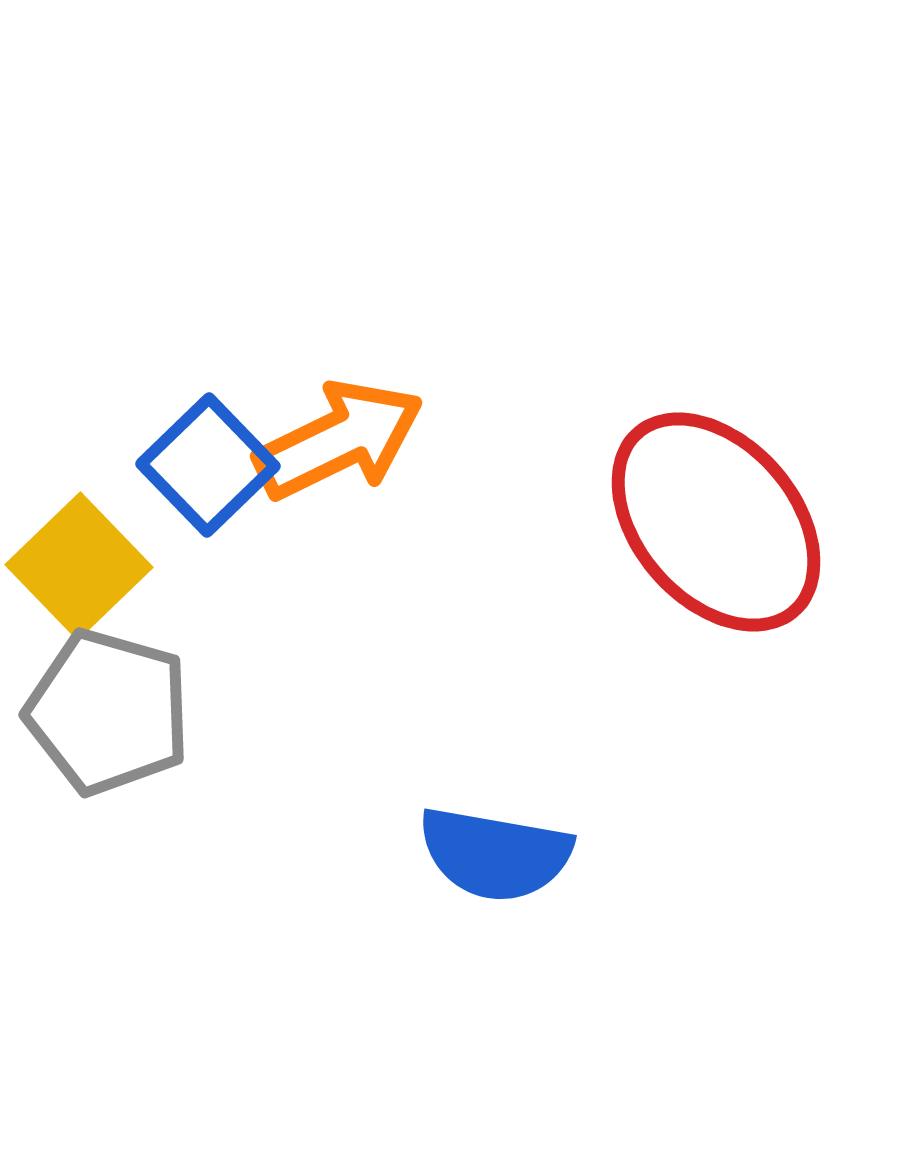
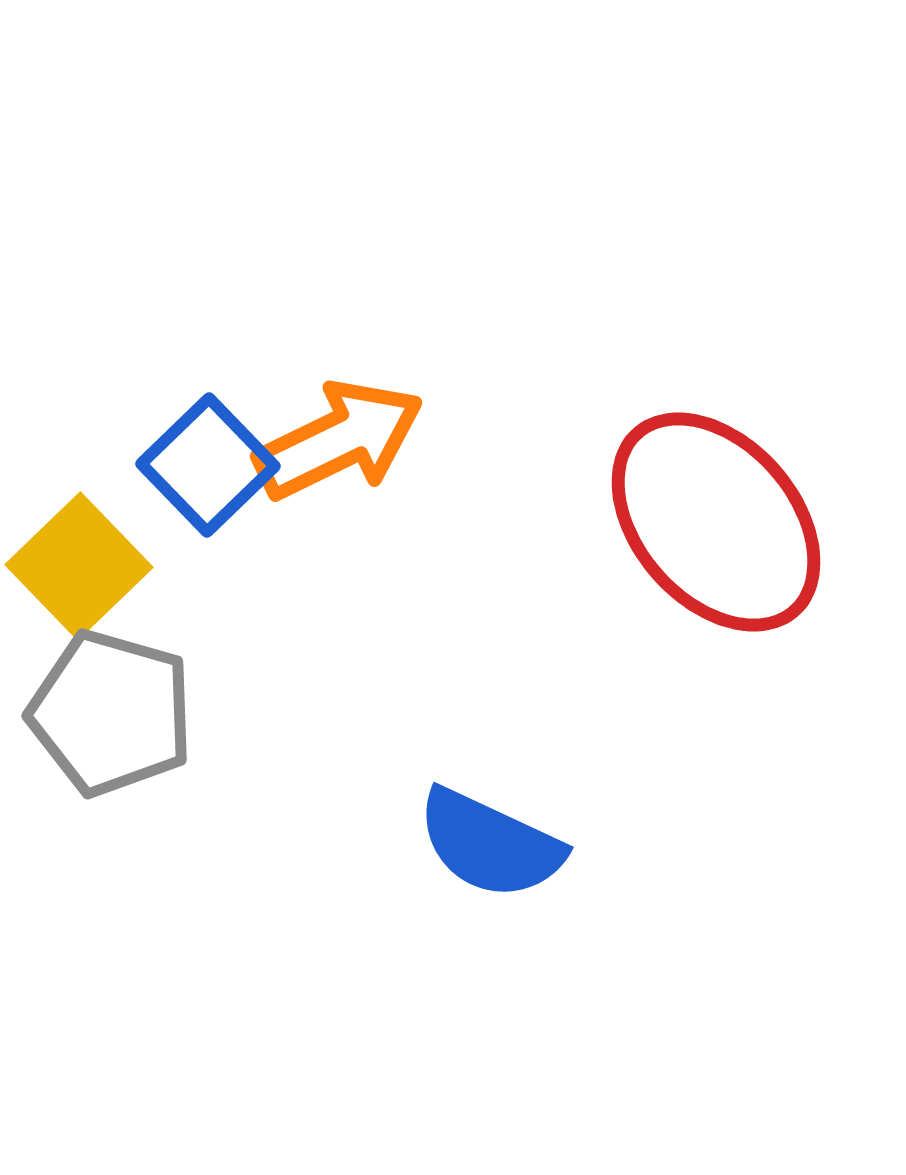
gray pentagon: moved 3 px right, 1 px down
blue semicircle: moved 5 px left, 10 px up; rotated 15 degrees clockwise
